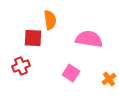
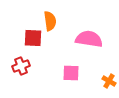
orange semicircle: moved 1 px down
pink square: rotated 30 degrees counterclockwise
orange cross: moved 2 px down; rotated 24 degrees counterclockwise
